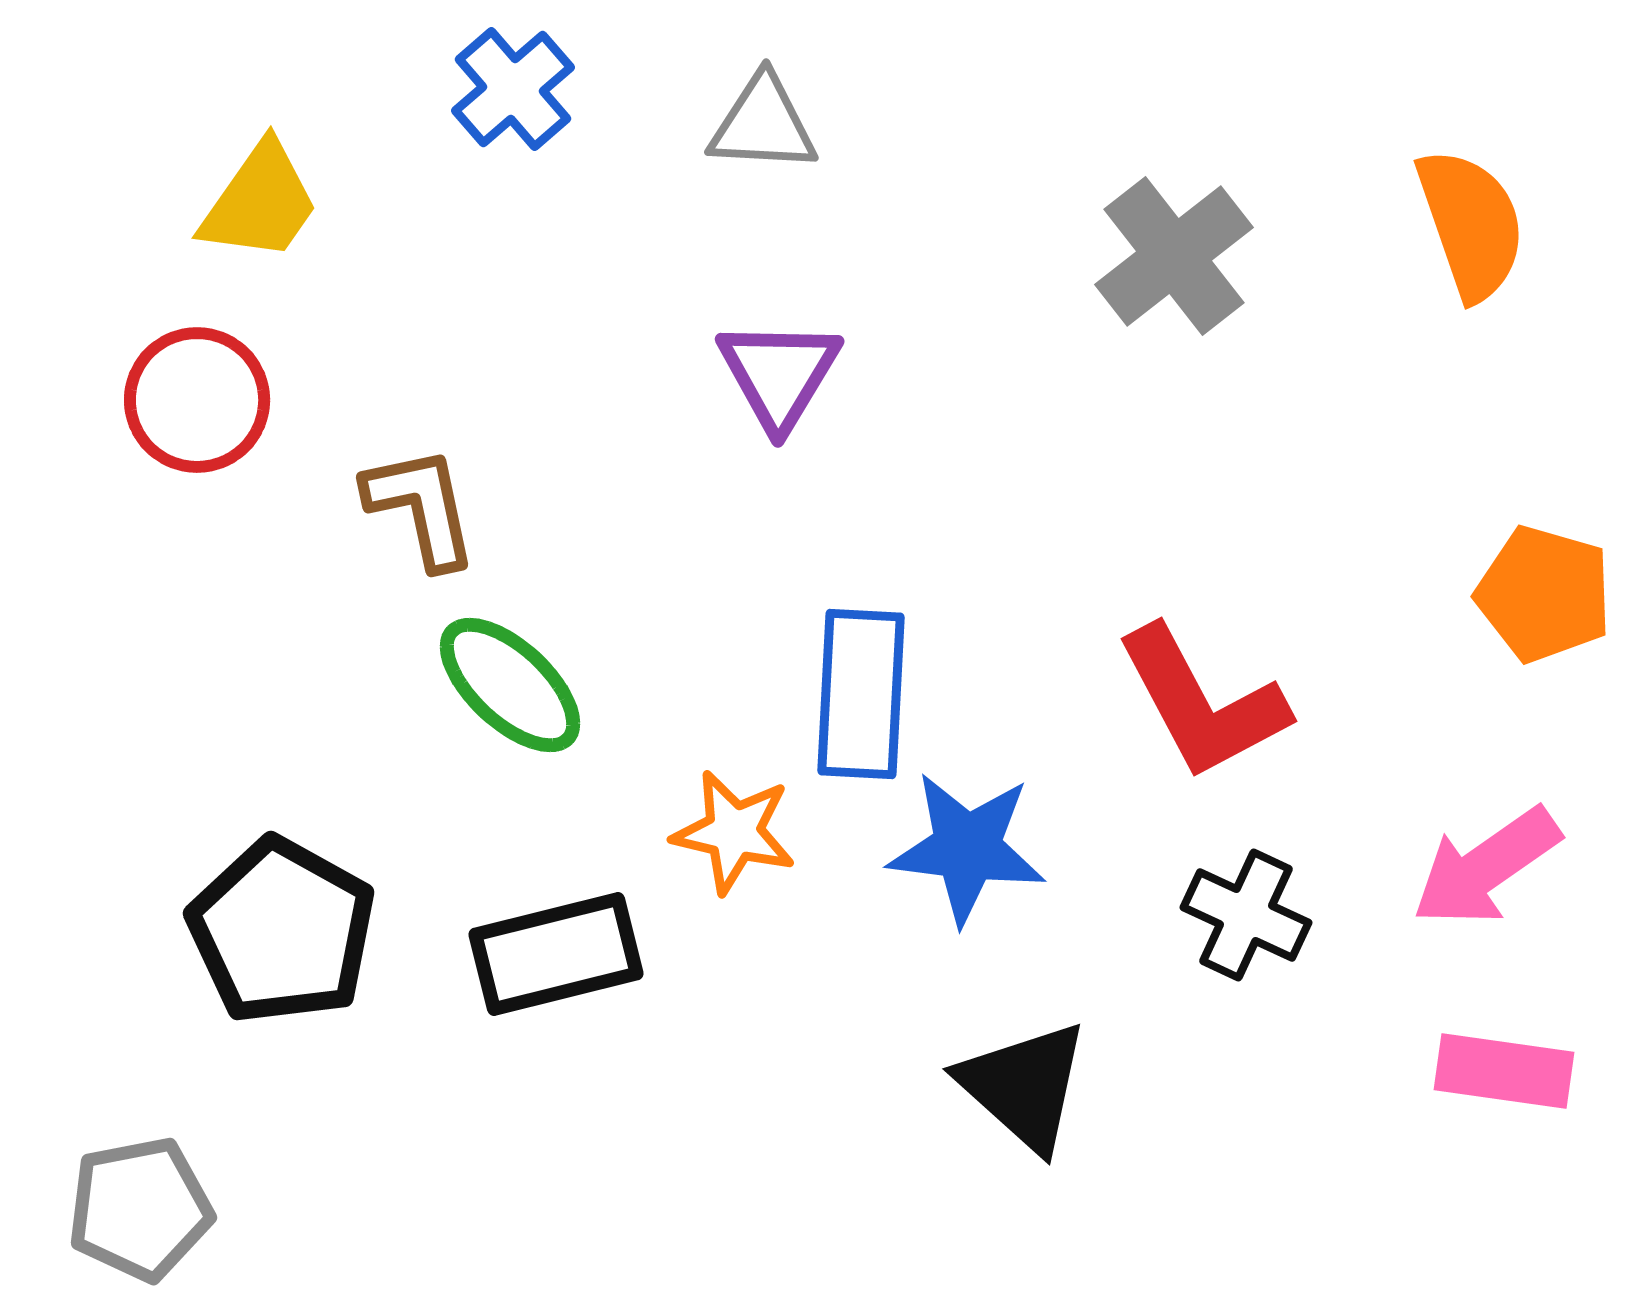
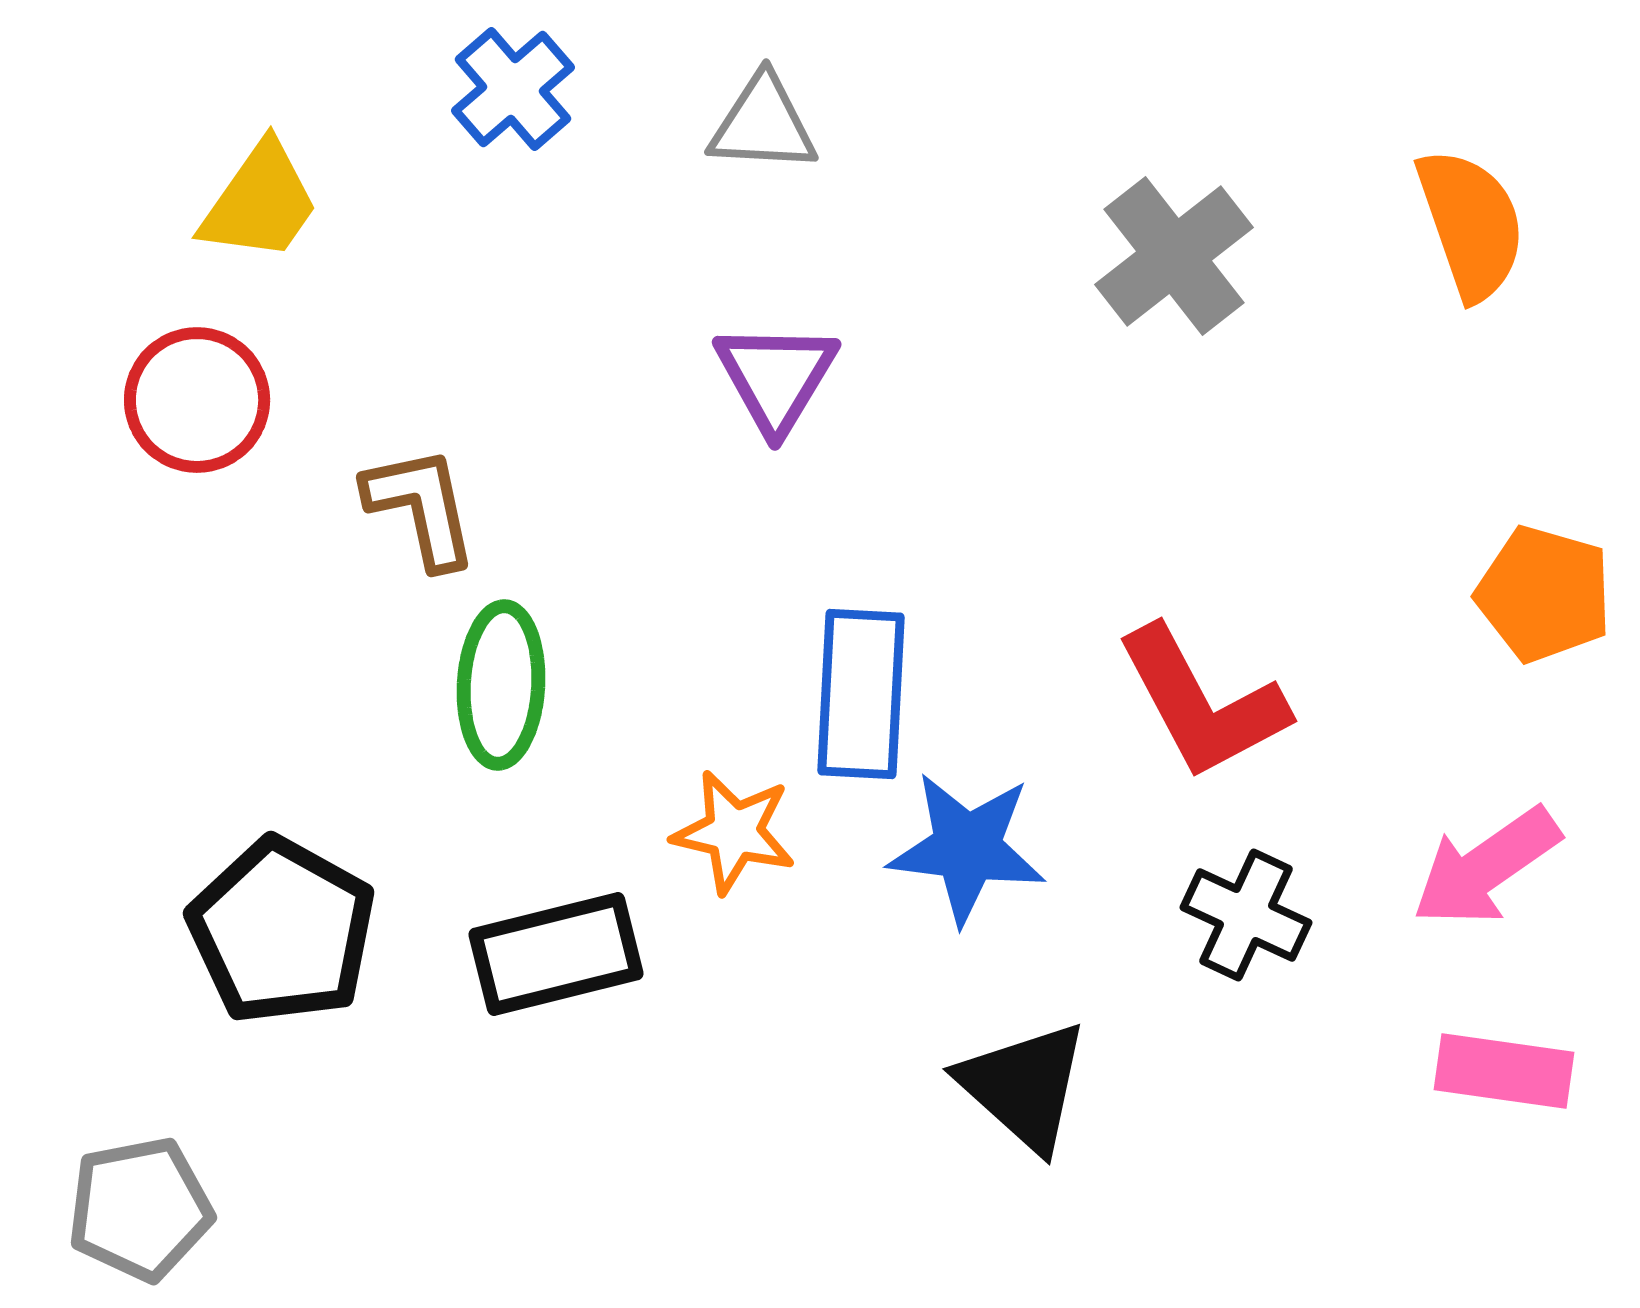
purple triangle: moved 3 px left, 3 px down
green ellipse: moved 9 px left; rotated 50 degrees clockwise
